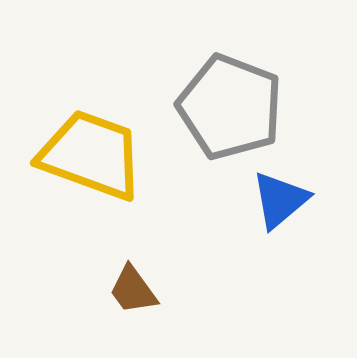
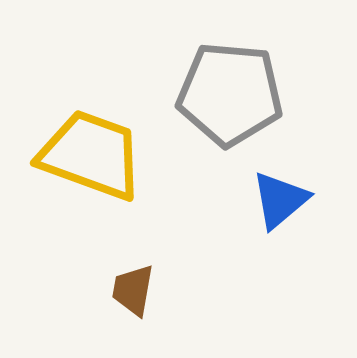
gray pentagon: moved 13 px up; rotated 16 degrees counterclockwise
brown trapezoid: rotated 46 degrees clockwise
